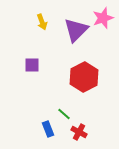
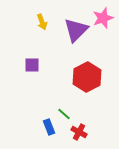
red hexagon: moved 3 px right
blue rectangle: moved 1 px right, 2 px up
